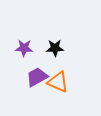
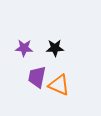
purple trapezoid: rotated 50 degrees counterclockwise
orange triangle: moved 1 px right, 3 px down
